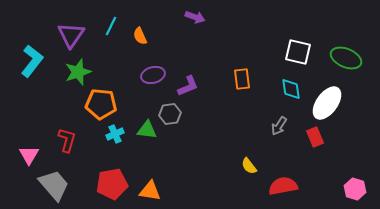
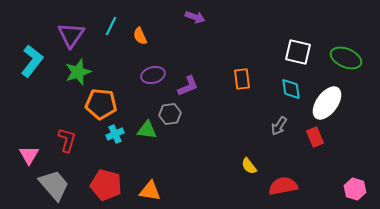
red pentagon: moved 6 px left, 1 px down; rotated 24 degrees clockwise
